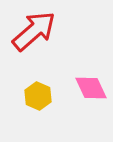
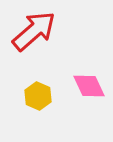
pink diamond: moved 2 px left, 2 px up
